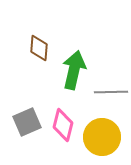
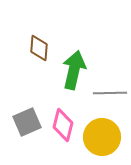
gray line: moved 1 px left, 1 px down
